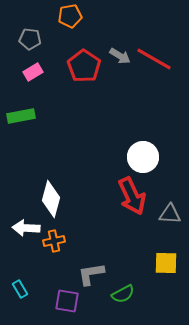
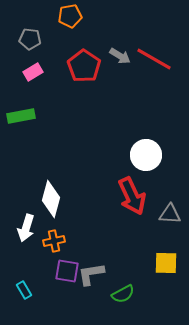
white circle: moved 3 px right, 2 px up
white arrow: rotated 76 degrees counterclockwise
cyan rectangle: moved 4 px right, 1 px down
purple square: moved 30 px up
